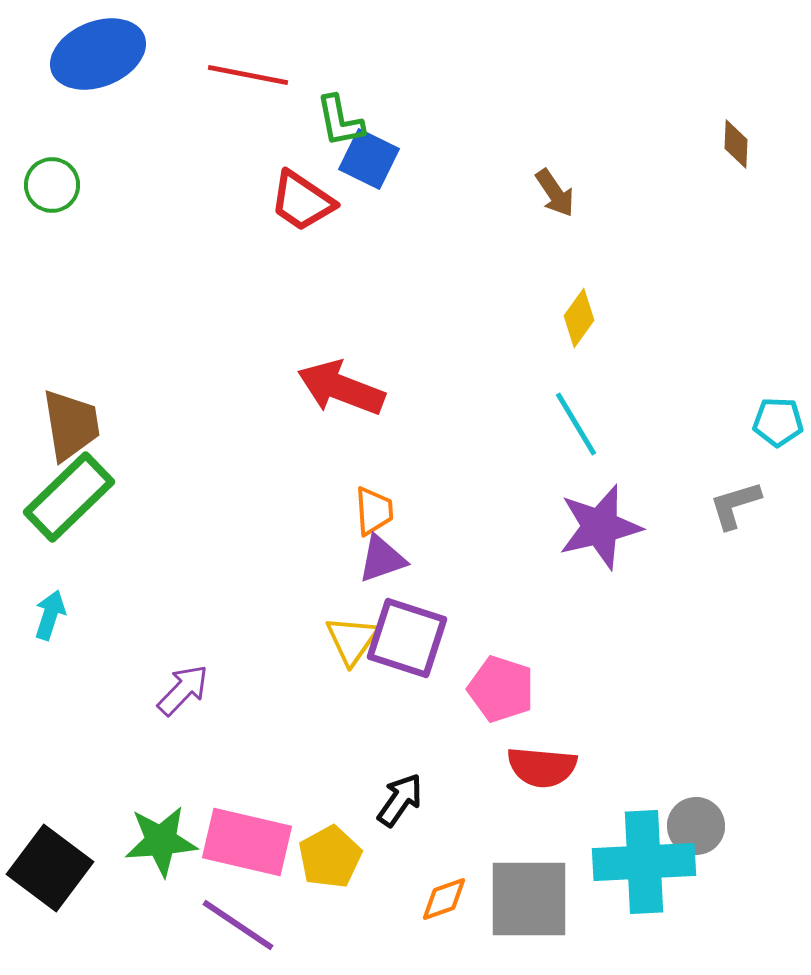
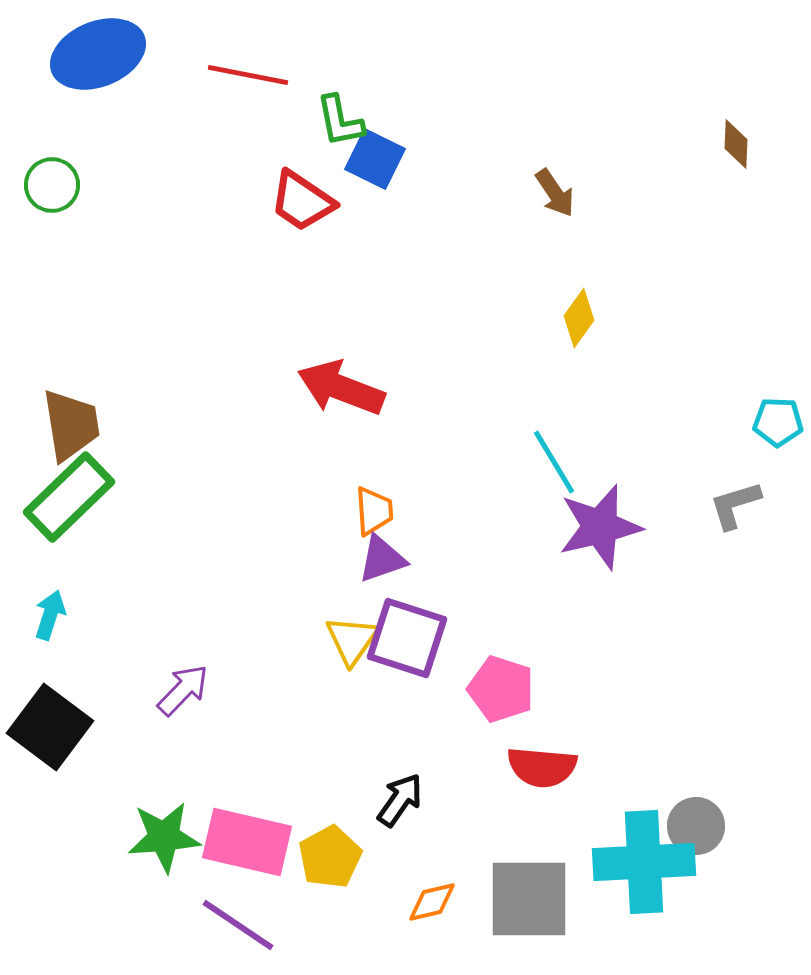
blue square: moved 6 px right
cyan line: moved 22 px left, 38 px down
green star: moved 3 px right, 4 px up
black square: moved 141 px up
orange diamond: moved 12 px left, 3 px down; rotated 6 degrees clockwise
